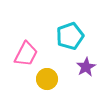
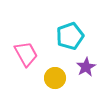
pink trapezoid: rotated 56 degrees counterclockwise
yellow circle: moved 8 px right, 1 px up
